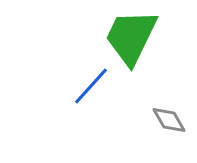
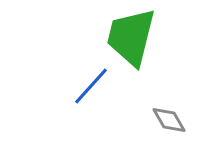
green trapezoid: rotated 12 degrees counterclockwise
